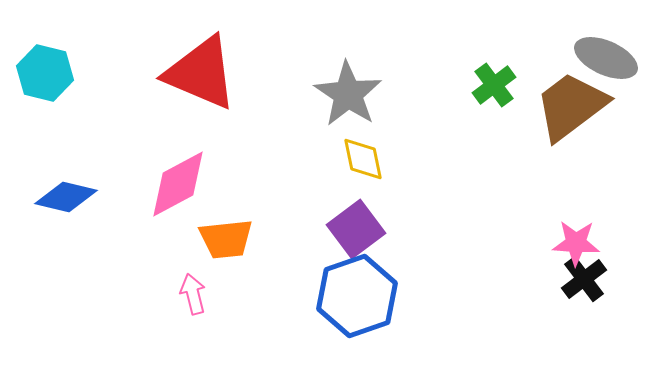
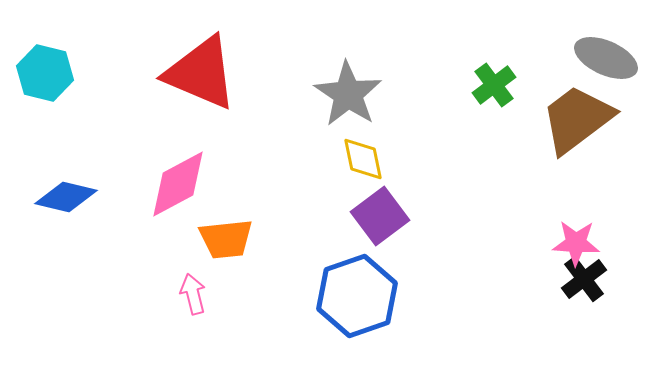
brown trapezoid: moved 6 px right, 13 px down
purple square: moved 24 px right, 13 px up
